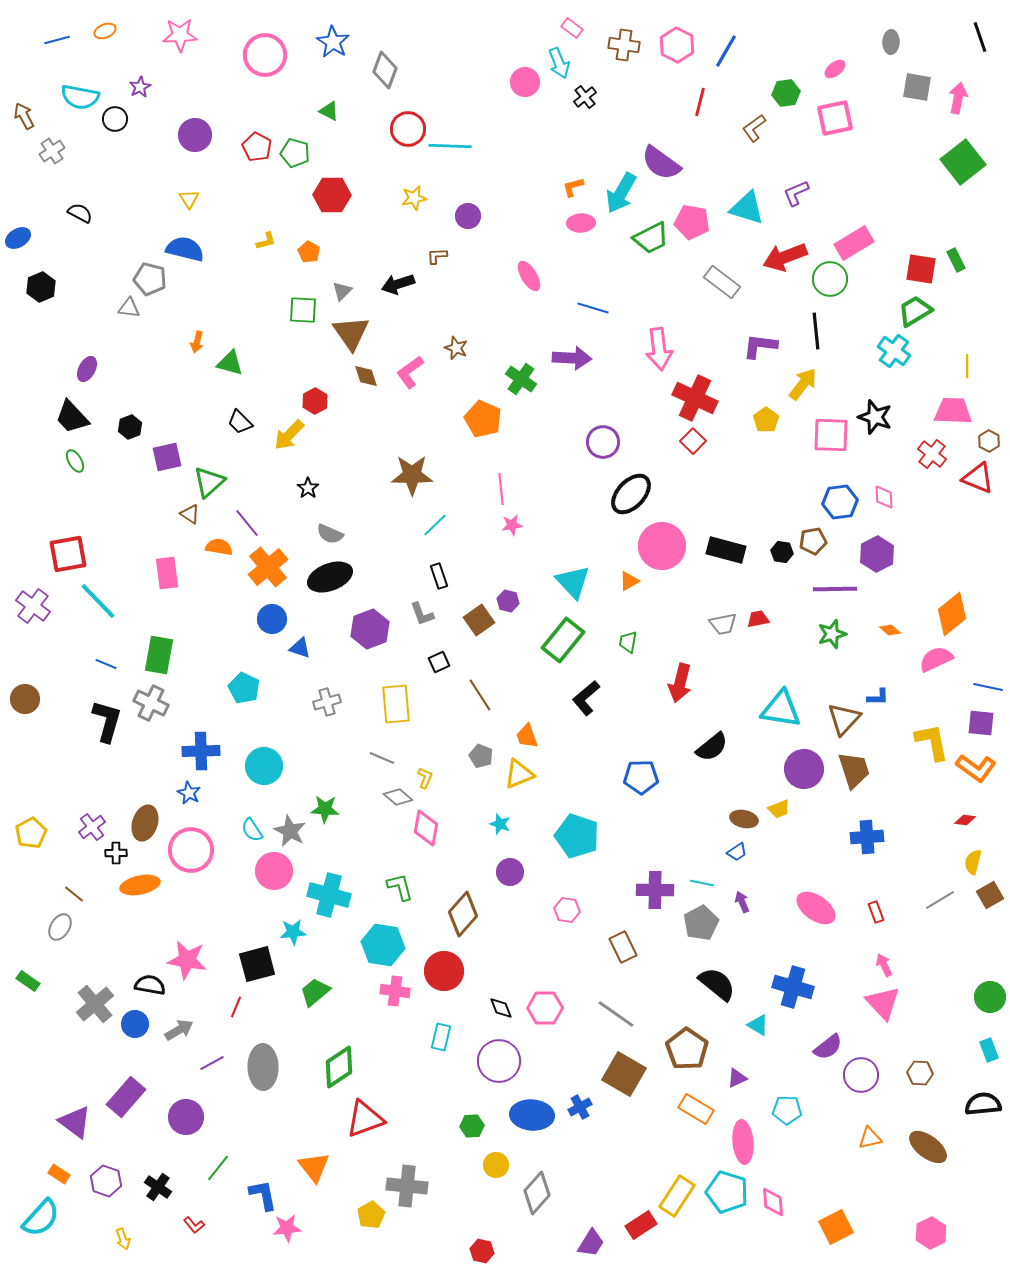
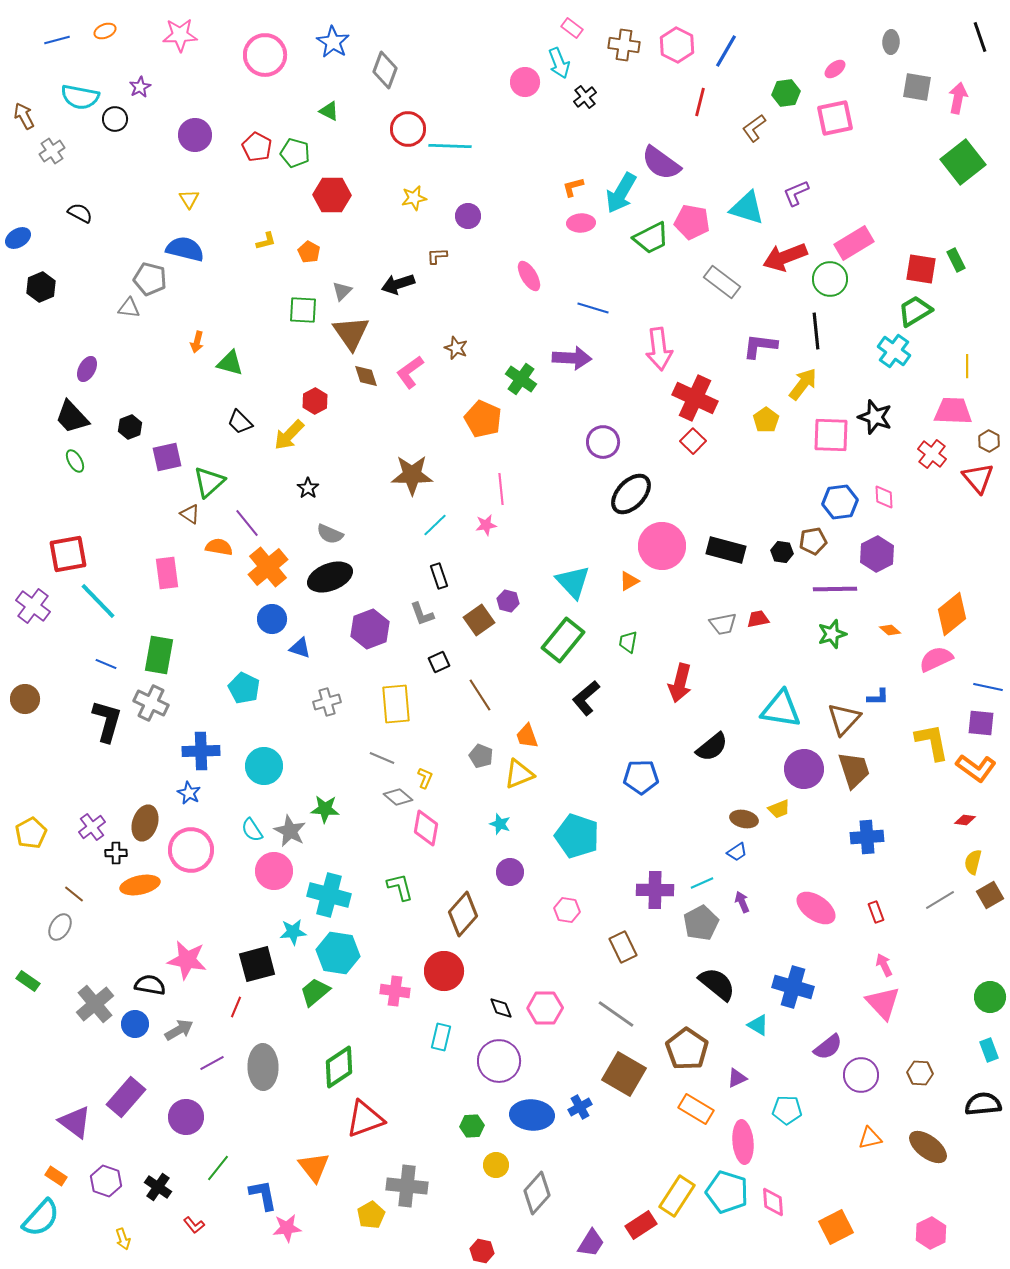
red triangle at (978, 478): rotated 28 degrees clockwise
pink star at (512, 525): moved 26 px left
cyan line at (702, 883): rotated 35 degrees counterclockwise
cyan hexagon at (383, 945): moved 45 px left, 8 px down
orange rectangle at (59, 1174): moved 3 px left, 2 px down
